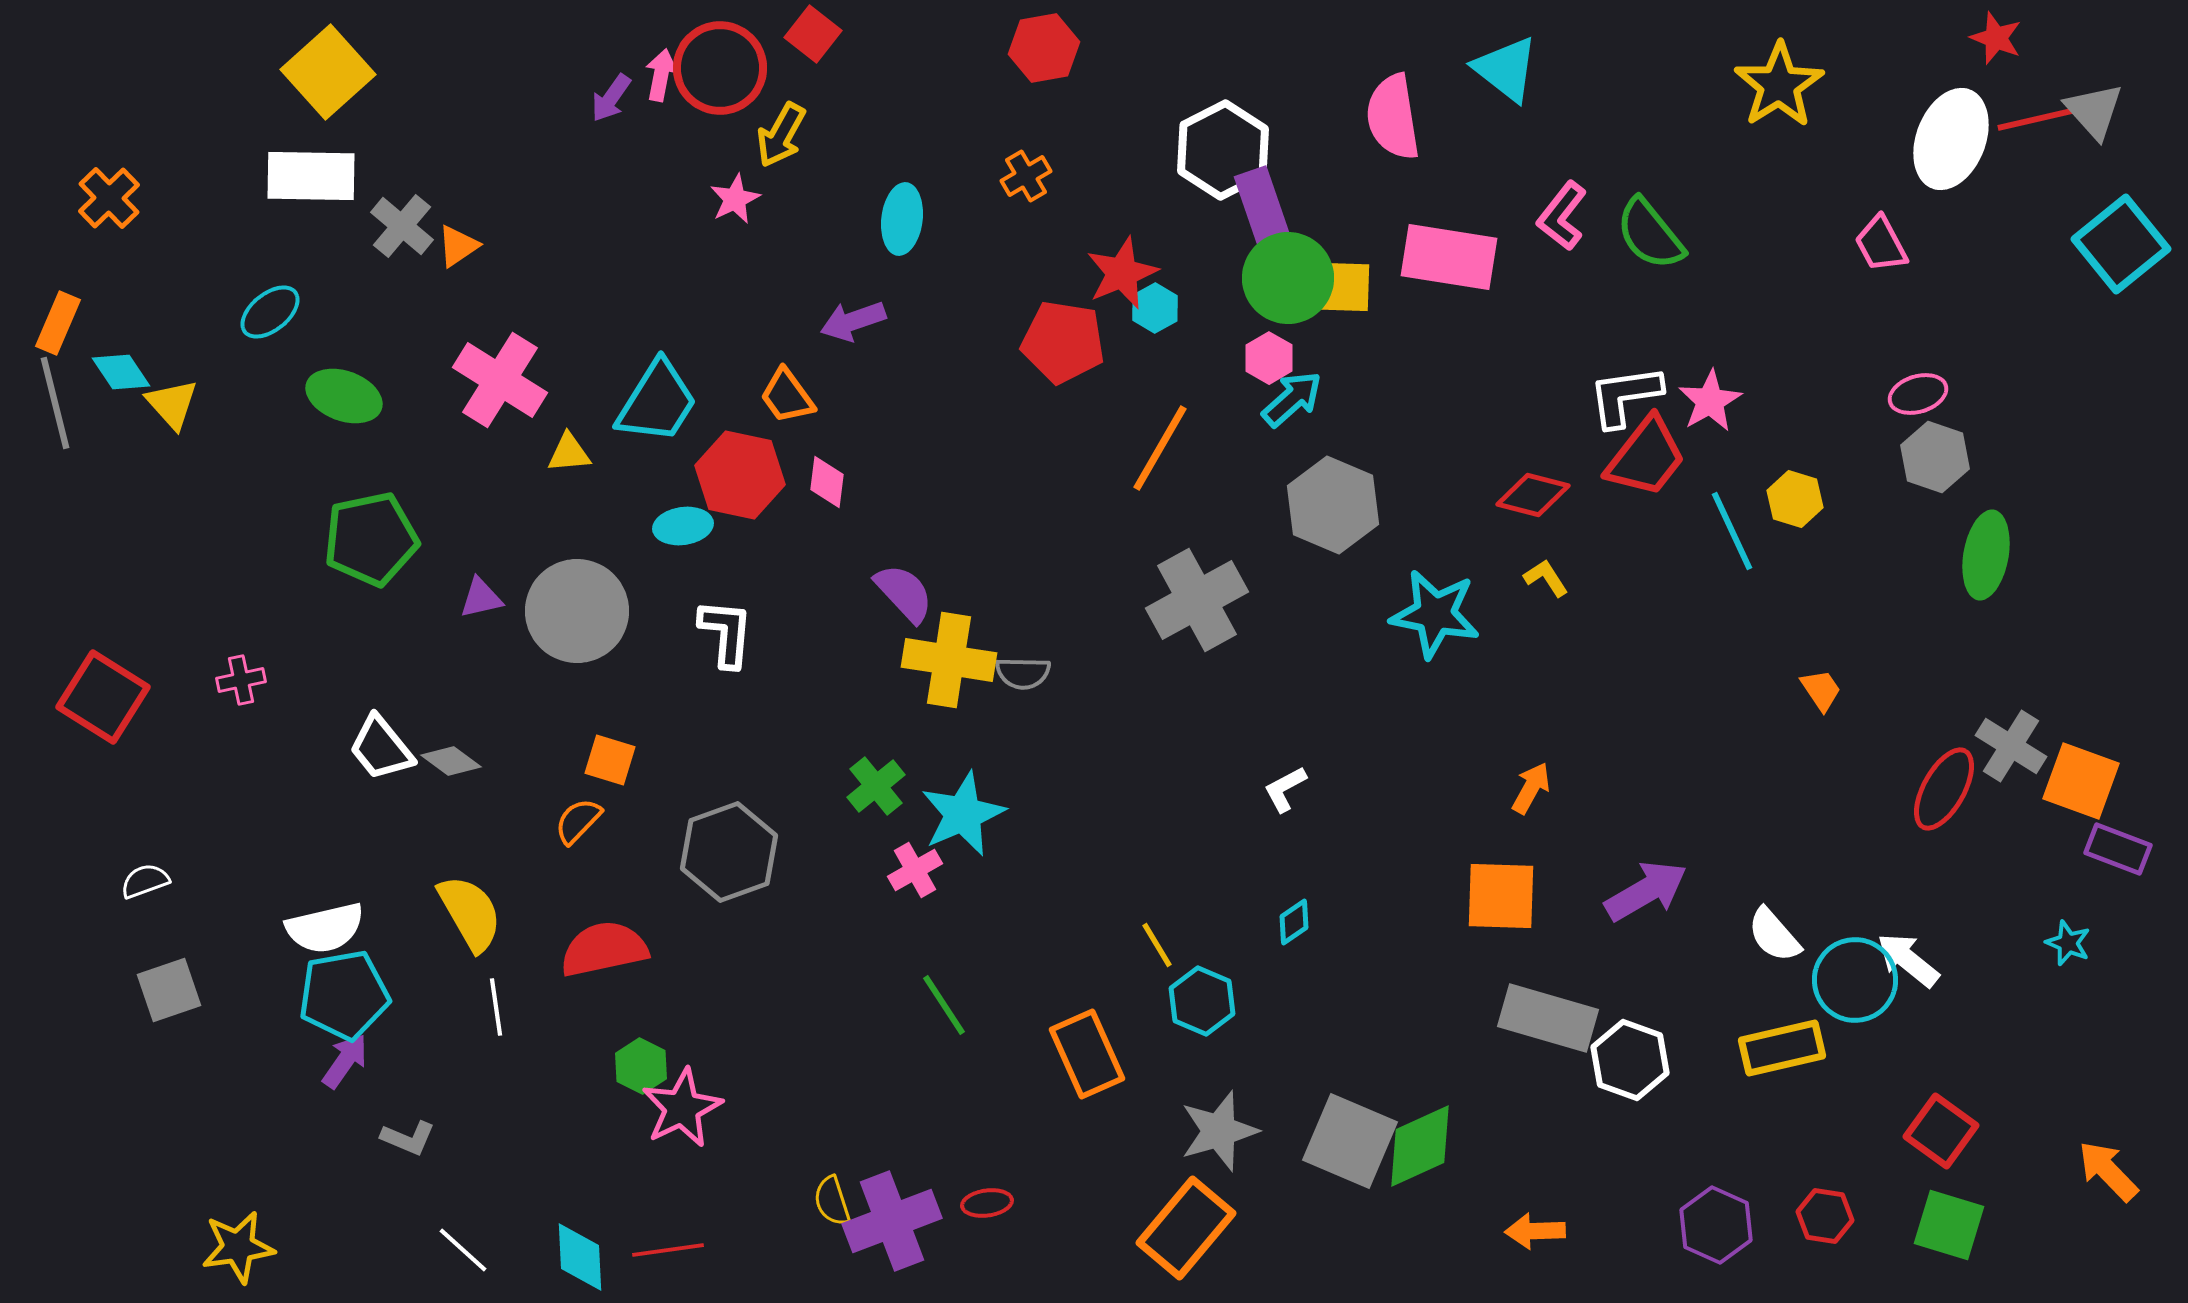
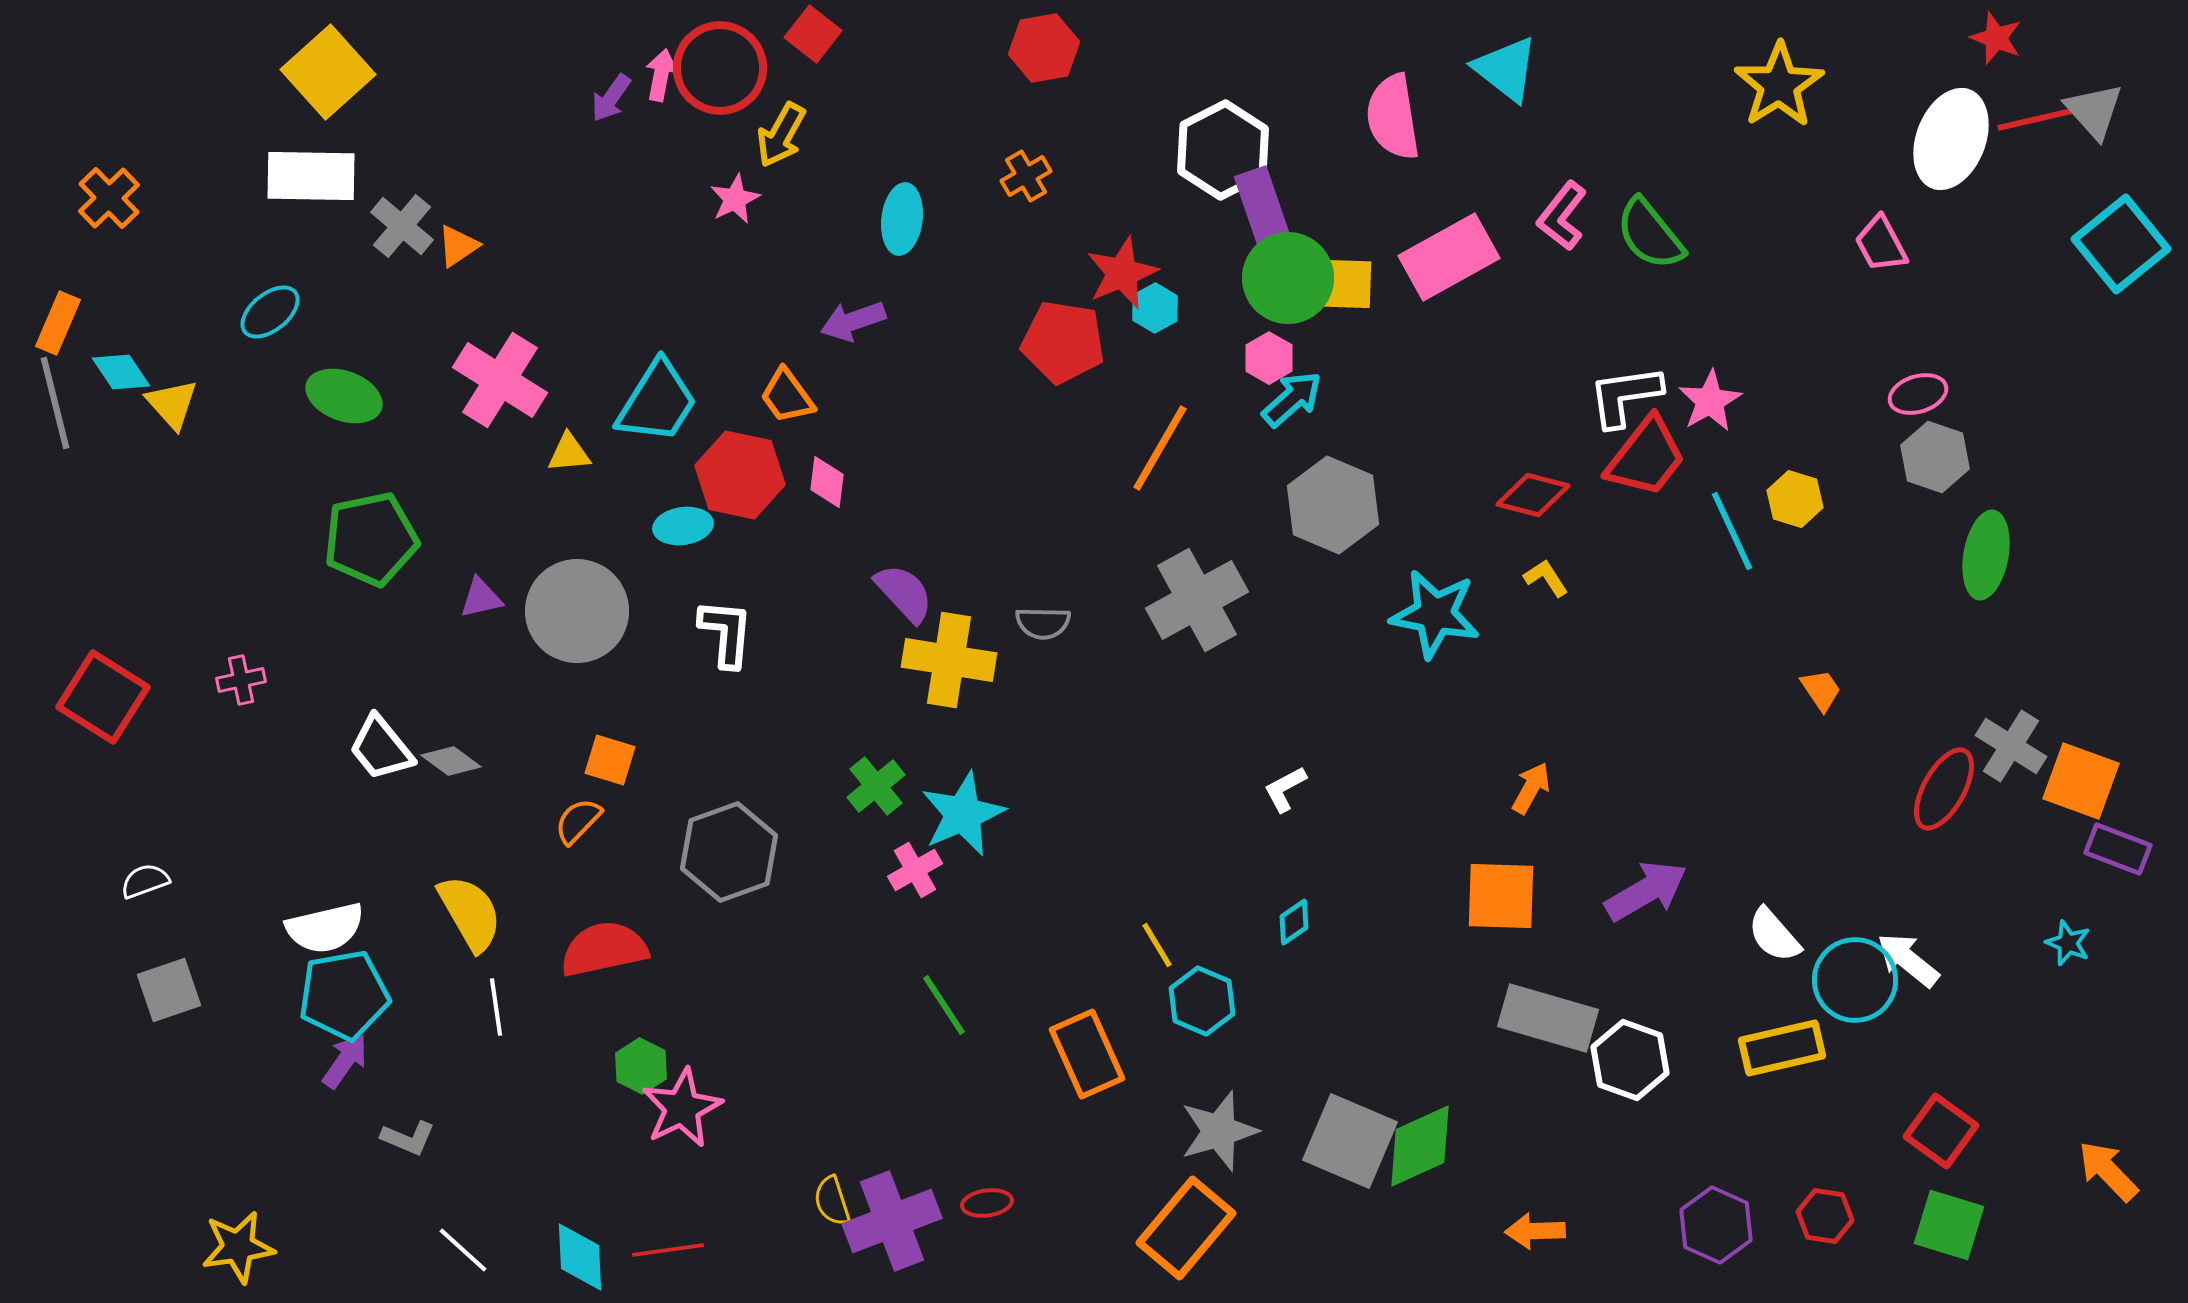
pink rectangle at (1449, 257): rotated 38 degrees counterclockwise
yellow square at (1345, 287): moved 2 px right, 3 px up
gray semicircle at (1023, 673): moved 20 px right, 50 px up
